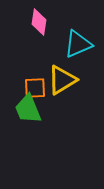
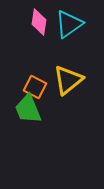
cyan triangle: moved 9 px left, 20 px up; rotated 12 degrees counterclockwise
yellow triangle: moved 6 px right; rotated 8 degrees counterclockwise
orange square: moved 1 px up; rotated 30 degrees clockwise
